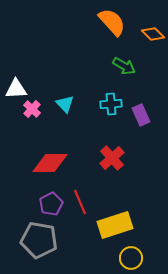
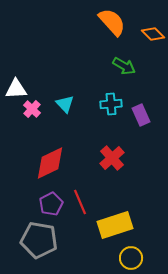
red diamond: rotated 27 degrees counterclockwise
